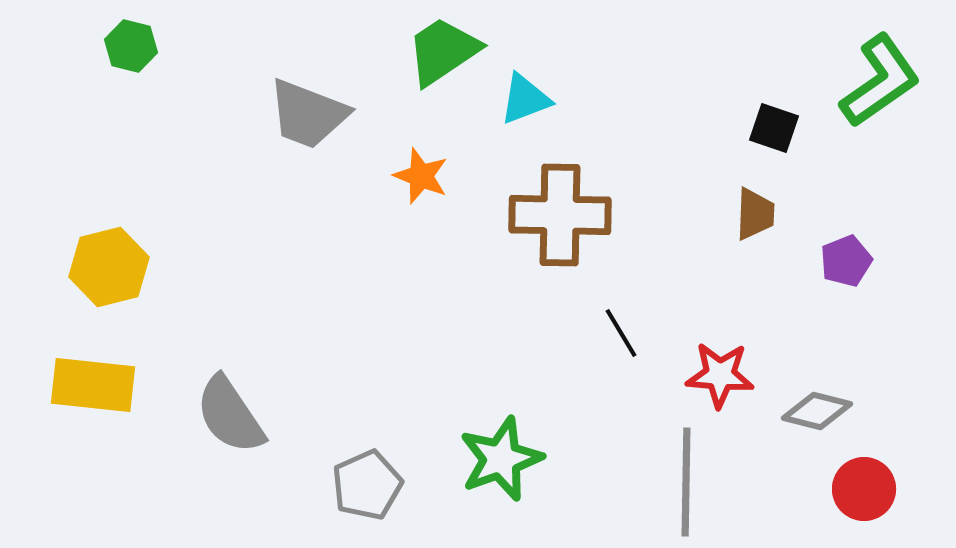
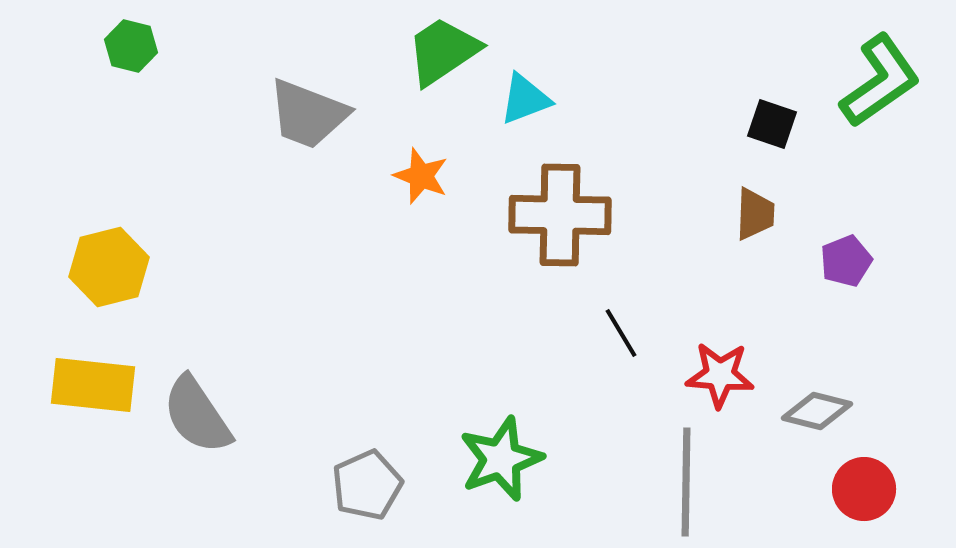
black square: moved 2 px left, 4 px up
gray semicircle: moved 33 px left
